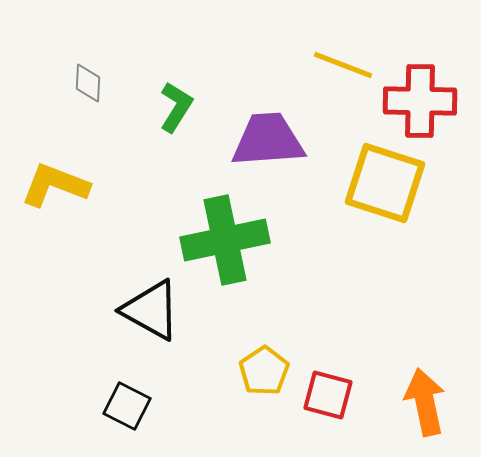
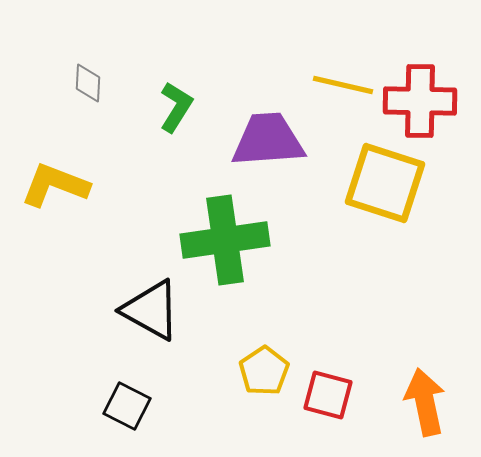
yellow line: moved 20 px down; rotated 8 degrees counterclockwise
green cross: rotated 4 degrees clockwise
